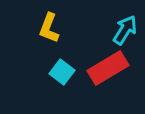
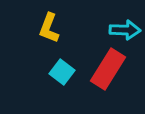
cyan arrow: rotated 60 degrees clockwise
red rectangle: moved 1 px down; rotated 27 degrees counterclockwise
